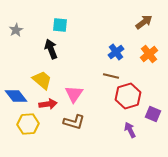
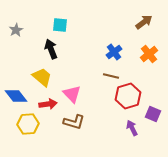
blue cross: moved 2 px left
yellow trapezoid: moved 3 px up
pink triangle: moved 2 px left; rotated 18 degrees counterclockwise
purple arrow: moved 2 px right, 2 px up
